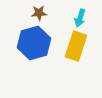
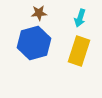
yellow rectangle: moved 3 px right, 5 px down
